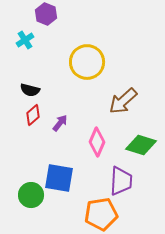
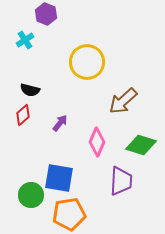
red diamond: moved 10 px left
orange pentagon: moved 32 px left
